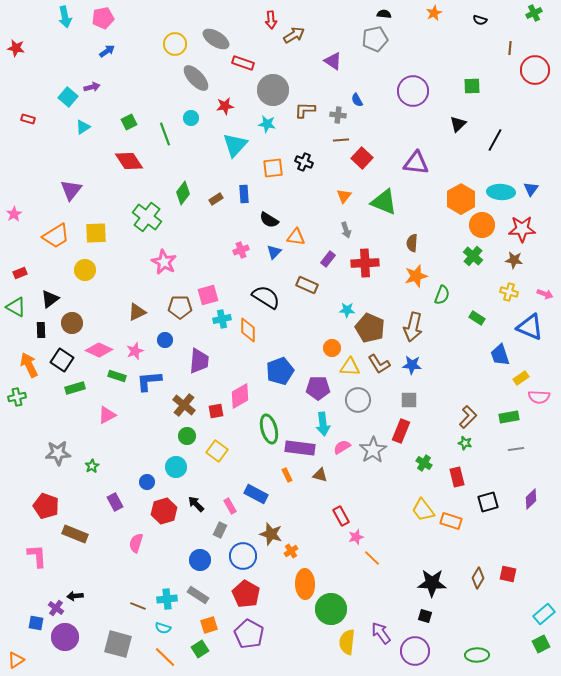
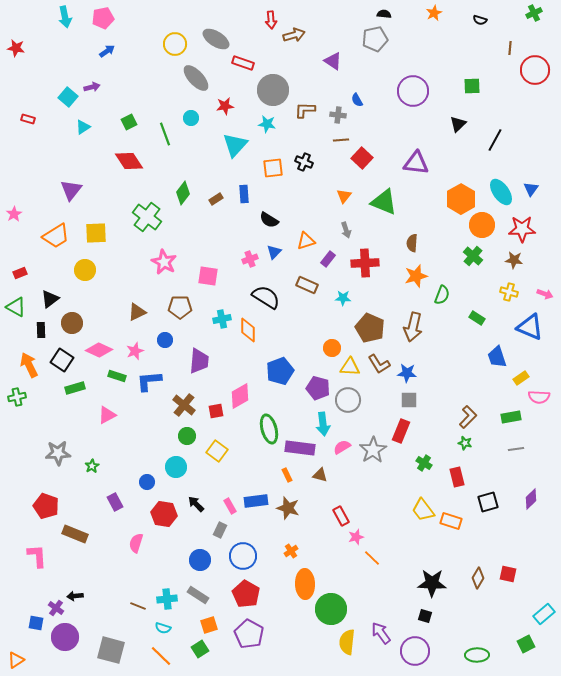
brown arrow at (294, 35): rotated 15 degrees clockwise
cyan ellipse at (501, 192): rotated 52 degrees clockwise
orange triangle at (296, 237): moved 10 px right, 4 px down; rotated 24 degrees counterclockwise
pink cross at (241, 250): moved 9 px right, 9 px down
pink square at (208, 295): moved 19 px up; rotated 25 degrees clockwise
cyan star at (347, 310): moved 4 px left, 12 px up
blue trapezoid at (500, 355): moved 3 px left, 2 px down
blue star at (412, 365): moved 5 px left, 8 px down
purple pentagon at (318, 388): rotated 15 degrees clockwise
gray circle at (358, 400): moved 10 px left
green rectangle at (509, 417): moved 2 px right
blue rectangle at (256, 494): moved 7 px down; rotated 35 degrees counterclockwise
red hexagon at (164, 511): moved 3 px down; rotated 25 degrees clockwise
brown star at (271, 534): moved 17 px right, 26 px up
gray square at (118, 644): moved 7 px left, 6 px down
green square at (541, 644): moved 15 px left
orange line at (165, 657): moved 4 px left, 1 px up
